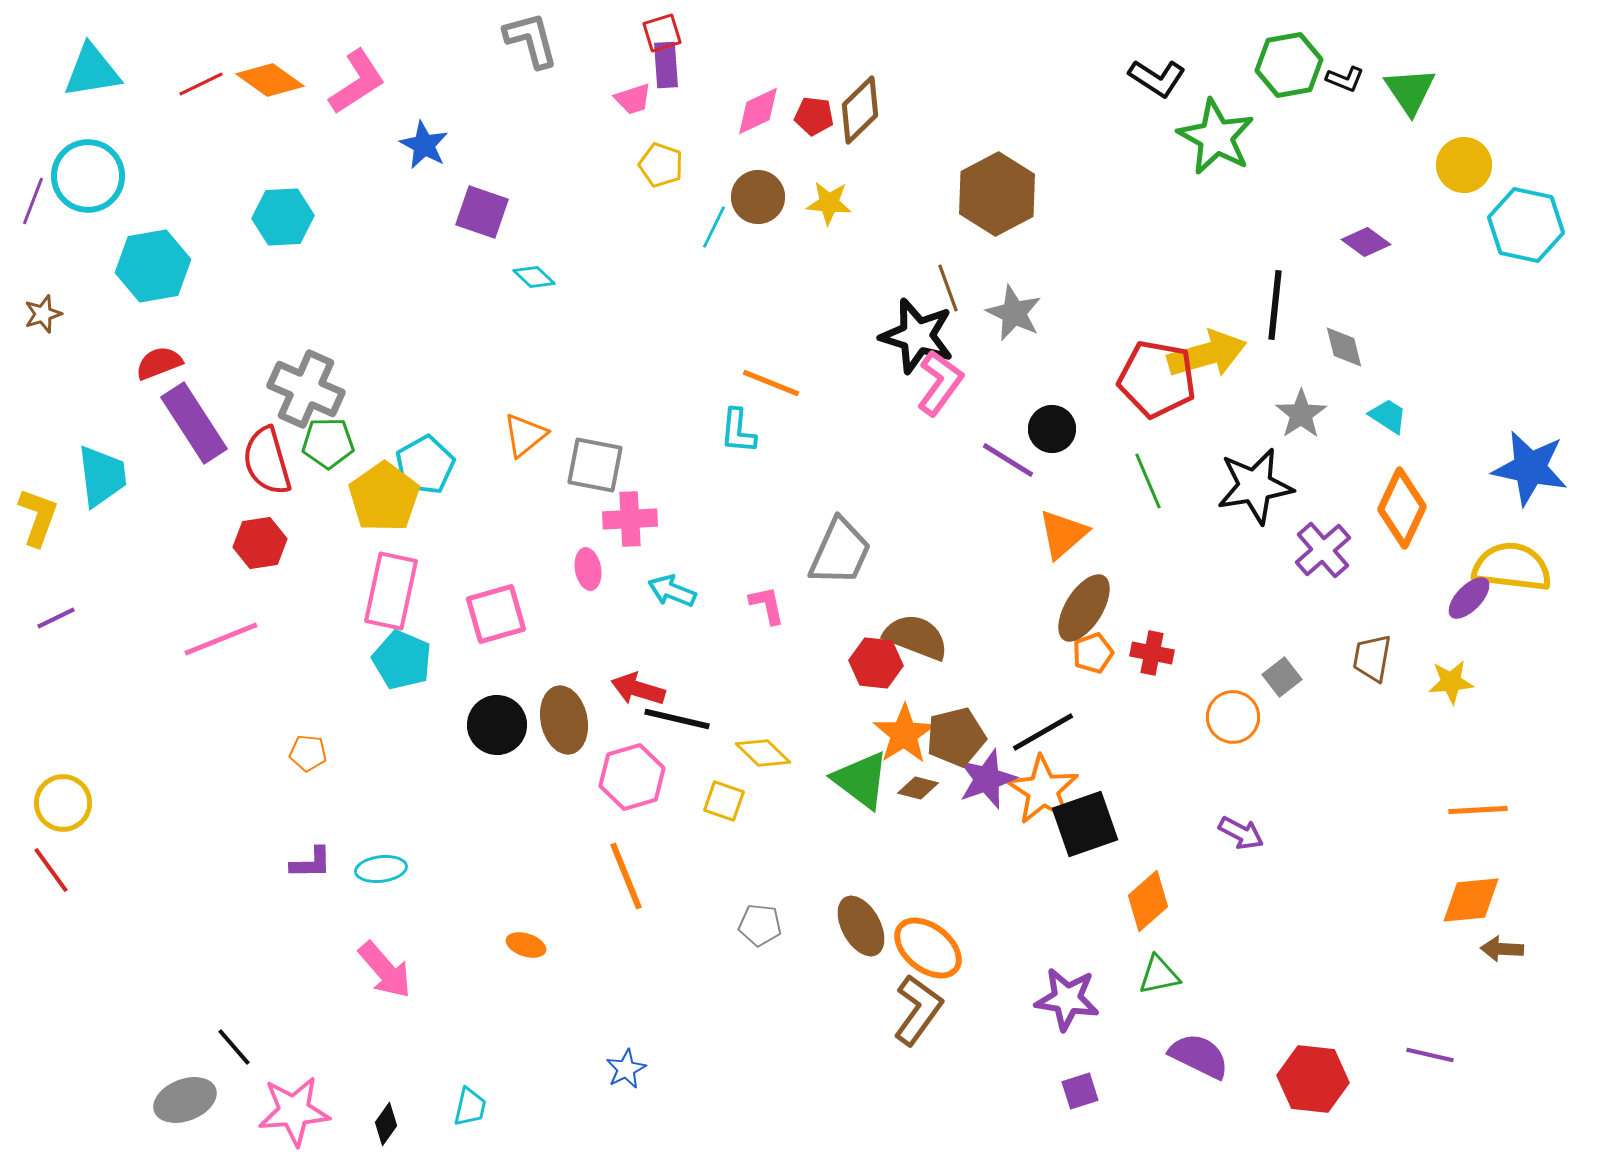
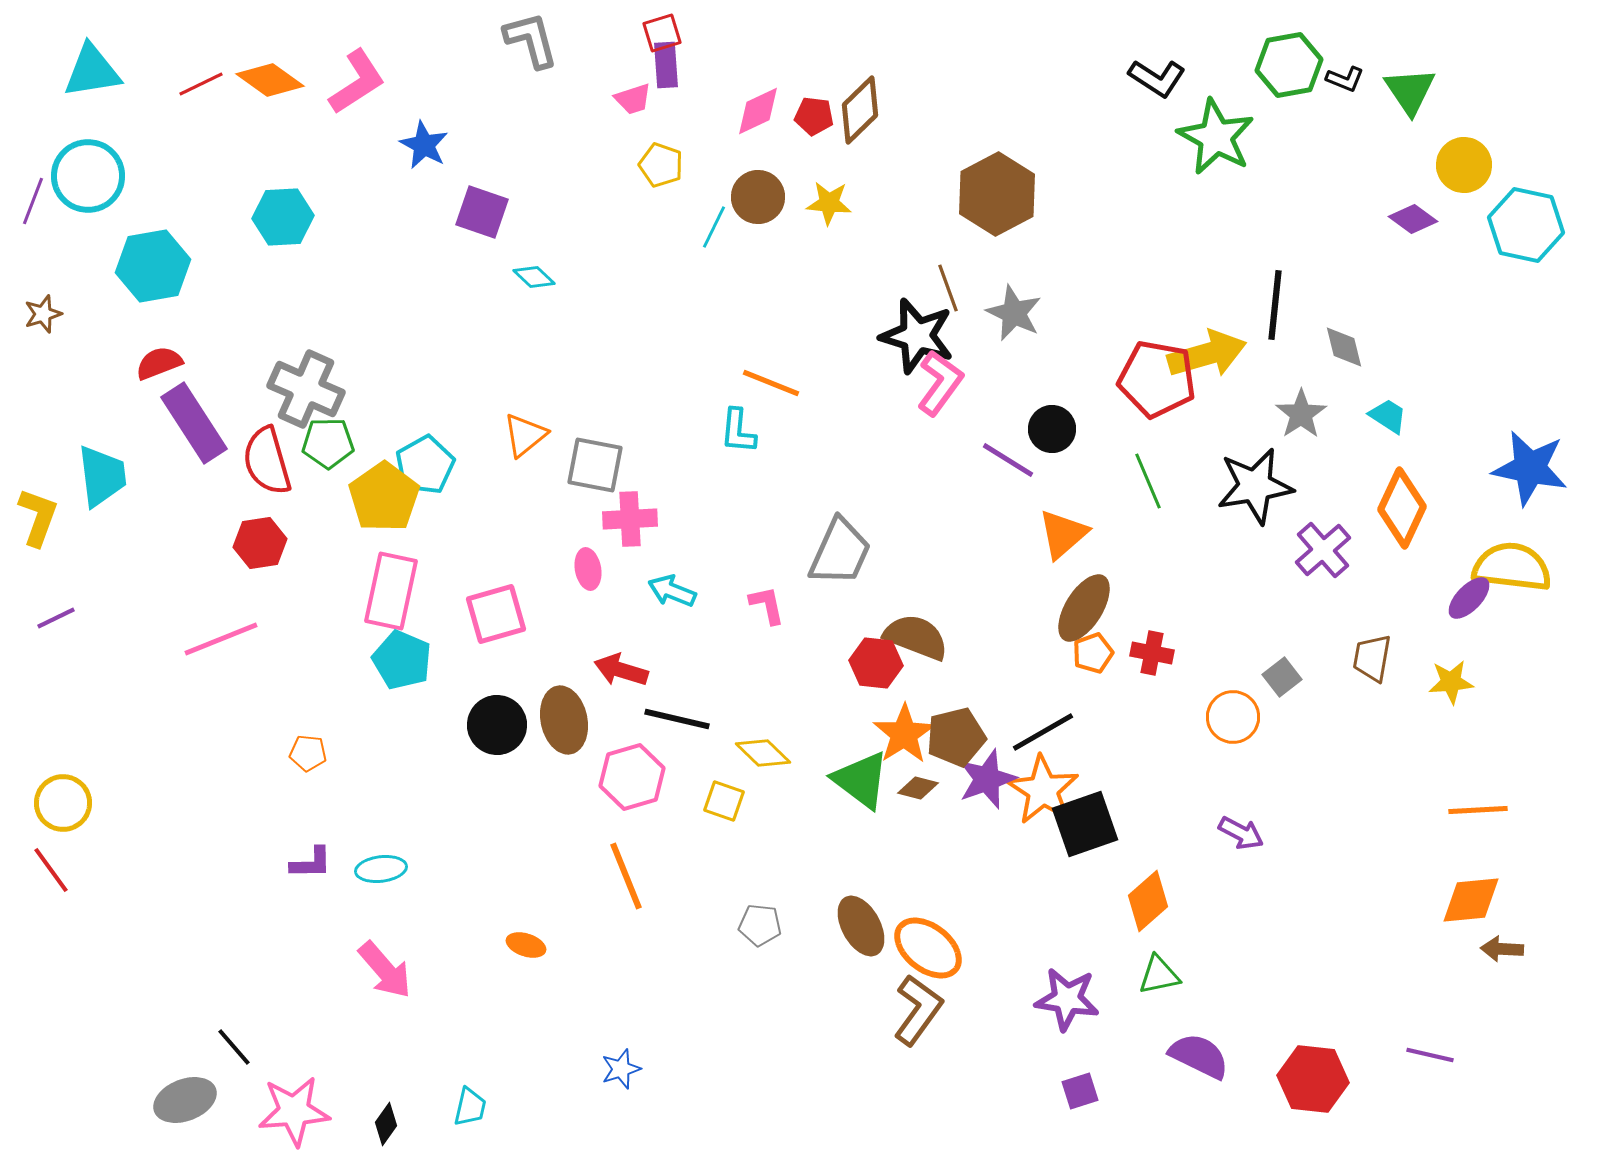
purple diamond at (1366, 242): moved 47 px right, 23 px up
red arrow at (638, 689): moved 17 px left, 19 px up
blue star at (626, 1069): moved 5 px left; rotated 9 degrees clockwise
